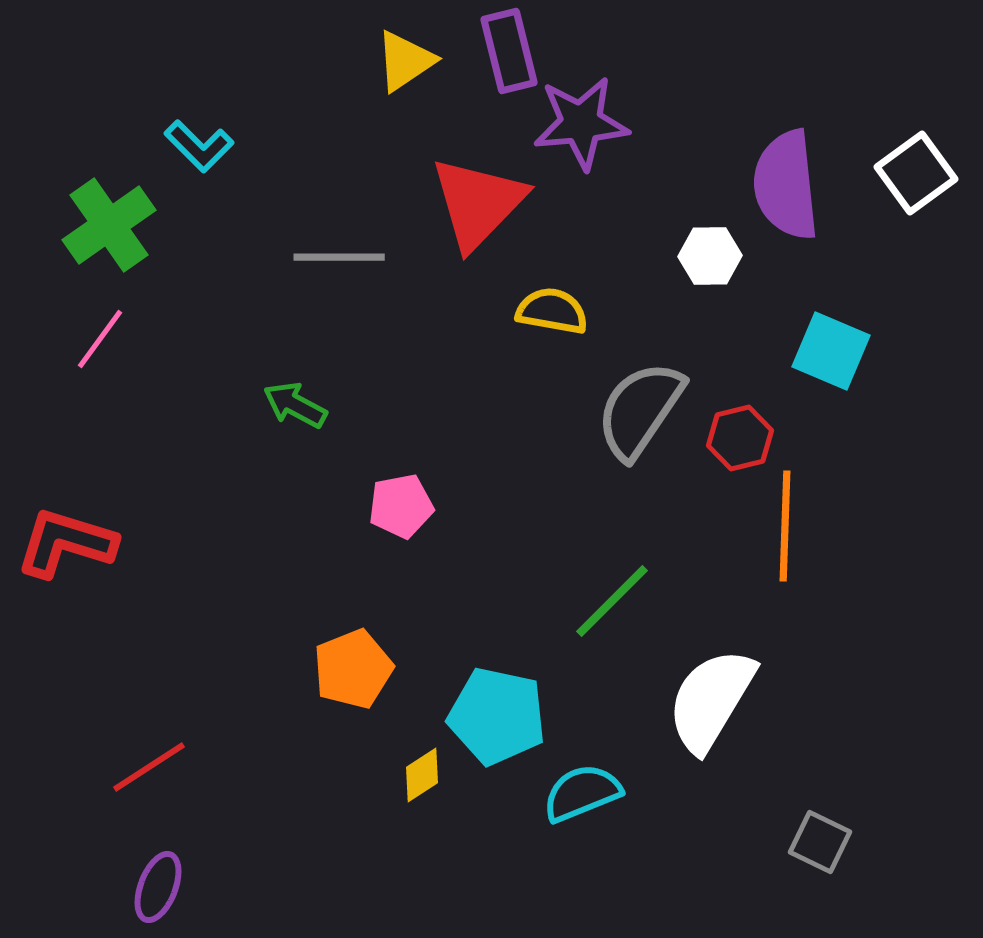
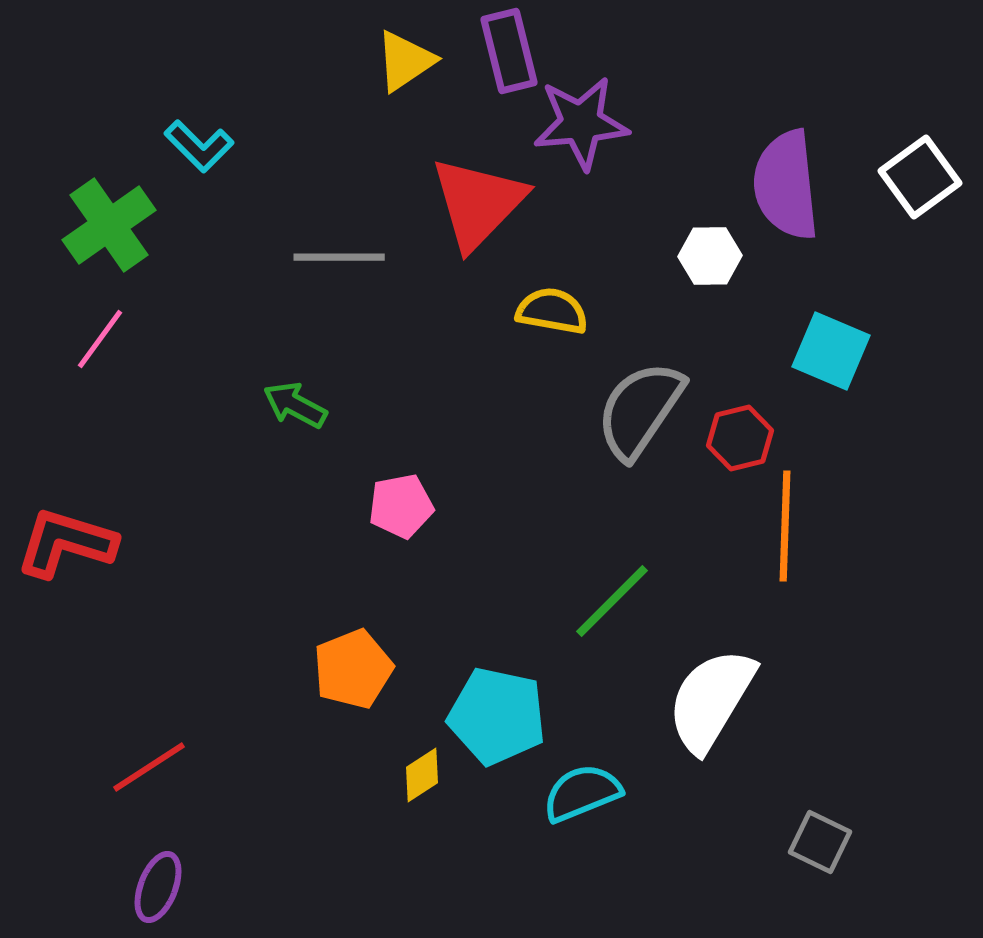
white square: moved 4 px right, 4 px down
